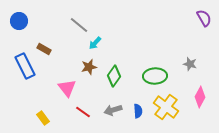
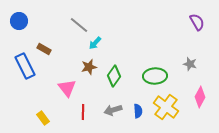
purple semicircle: moved 7 px left, 4 px down
red line: rotated 56 degrees clockwise
